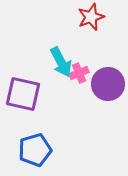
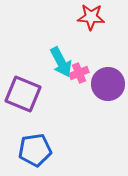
red star: rotated 24 degrees clockwise
purple square: rotated 9 degrees clockwise
blue pentagon: rotated 8 degrees clockwise
